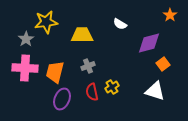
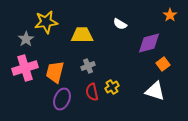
pink cross: rotated 20 degrees counterclockwise
